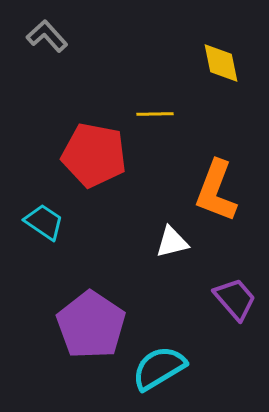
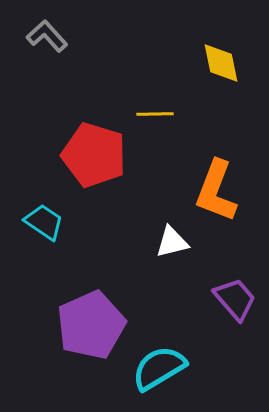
red pentagon: rotated 6 degrees clockwise
purple pentagon: rotated 14 degrees clockwise
